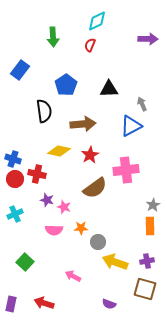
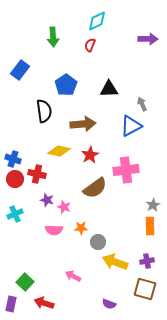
green square: moved 20 px down
